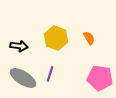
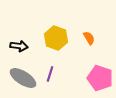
pink pentagon: rotated 10 degrees clockwise
